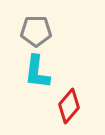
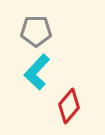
cyan L-shape: rotated 36 degrees clockwise
